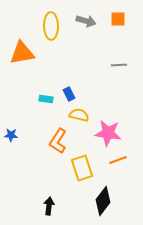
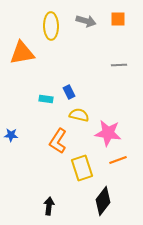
blue rectangle: moved 2 px up
